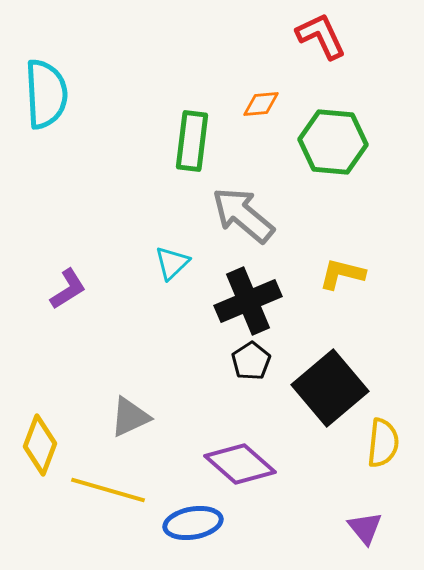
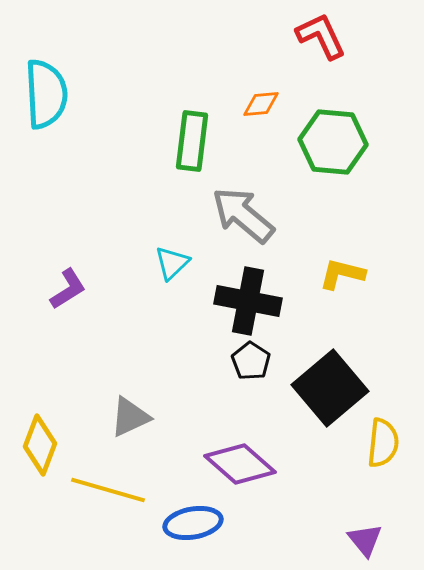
black cross: rotated 34 degrees clockwise
black pentagon: rotated 6 degrees counterclockwise
purple triangle: moved 12 px down
